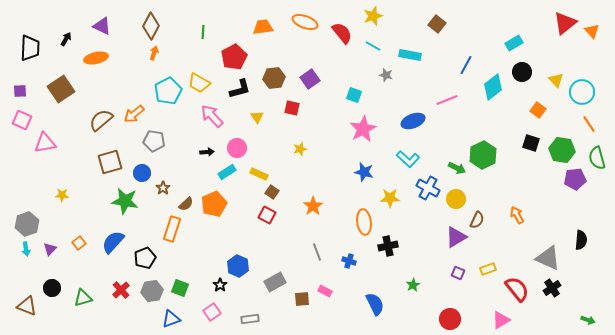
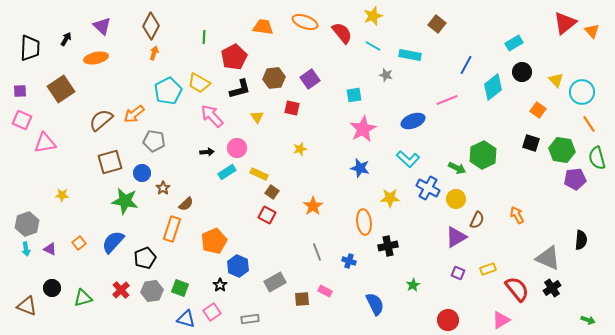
purple triangle at (102, 26): rotated 18 degrees clockwise
orange trapezoid at (263, 27): rotated 15 degrees clockwise
green line at (203, 32): moved 1 px right, 5 px down
cyan square at (354, 95): rotated 28 degrees counterclockwise
blue star at (364, 172): moved 4 px left, 4 px up
orange pentagon at (214, 204): moved 37 px down
purple triangle at (50, 249): rotated 48 degrees counterclockwise
blue triangle at (171, 319): moved 15 px right; rotated 36 degrees clockwise
red circle at (450, 319): moved 2 px left, 1 px down
